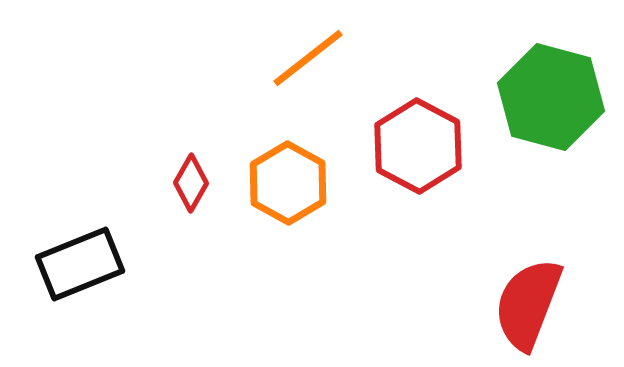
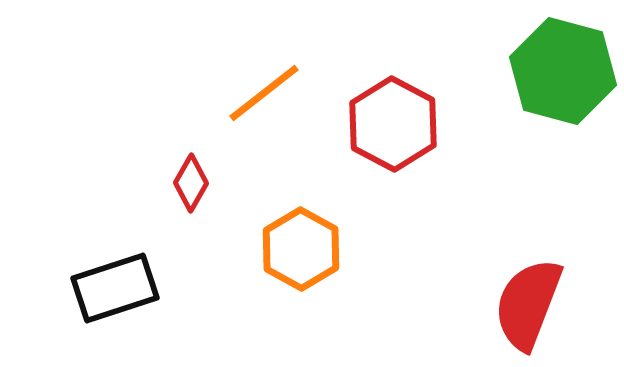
orange line: moved 44 px left, 35 px down
green hexagon: moved 12 px right, 26 px up
red hexagon: moved 25 px left, 22 px up
orange hexagon: moved 13 px right, 66 px down
black rectangle: moved 35 px right, 24 px down; rotated 4 degrees clockwise
